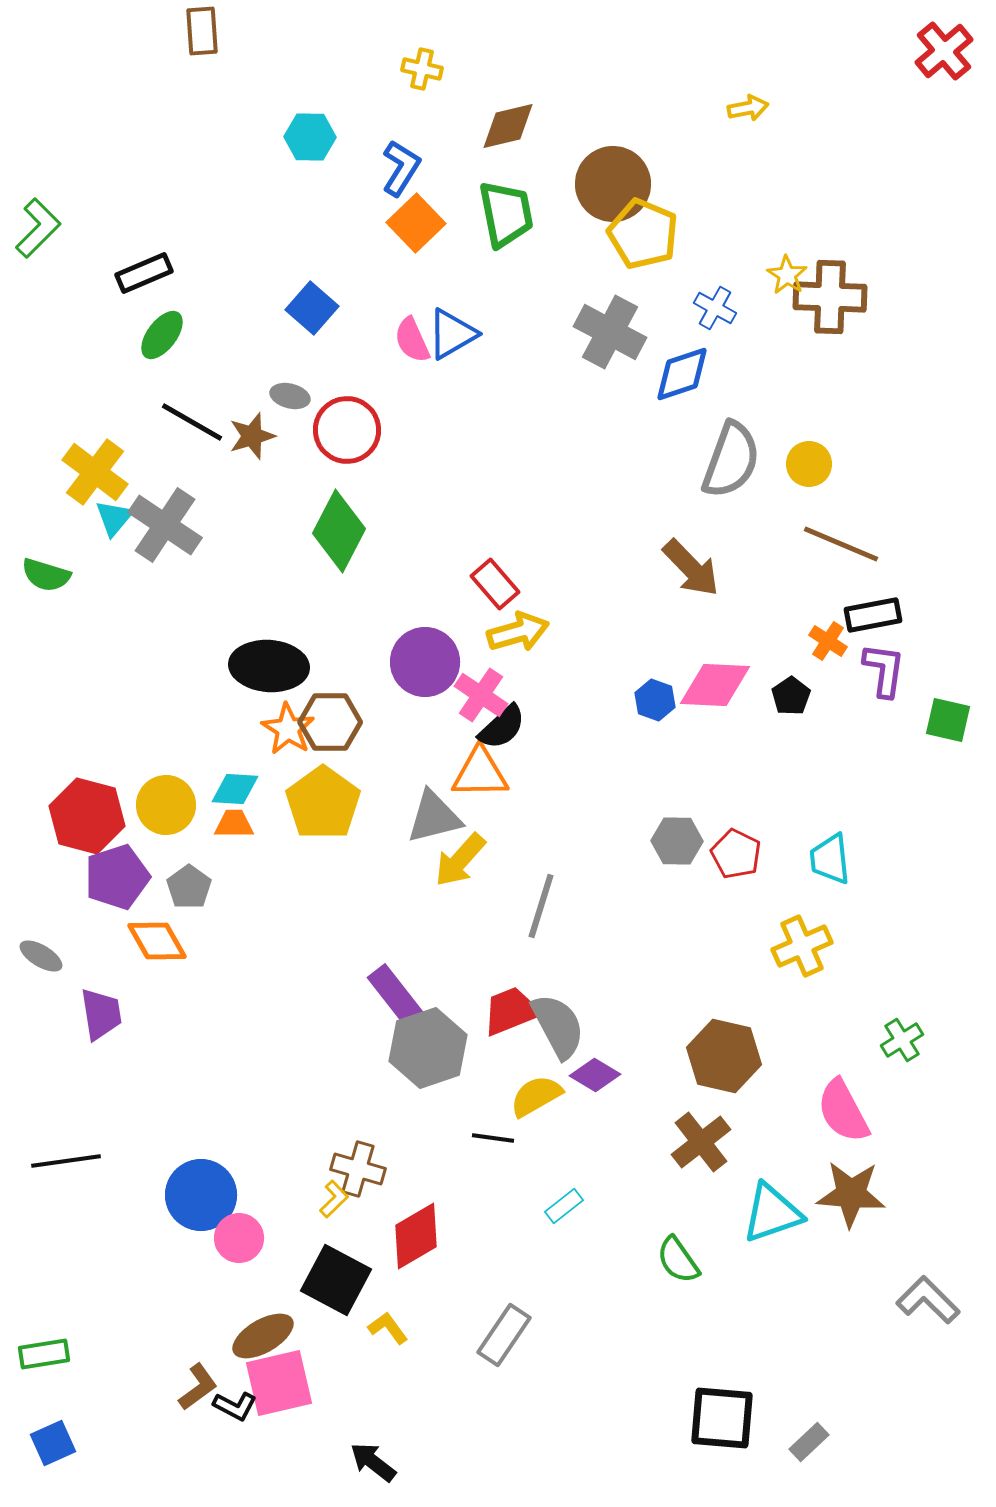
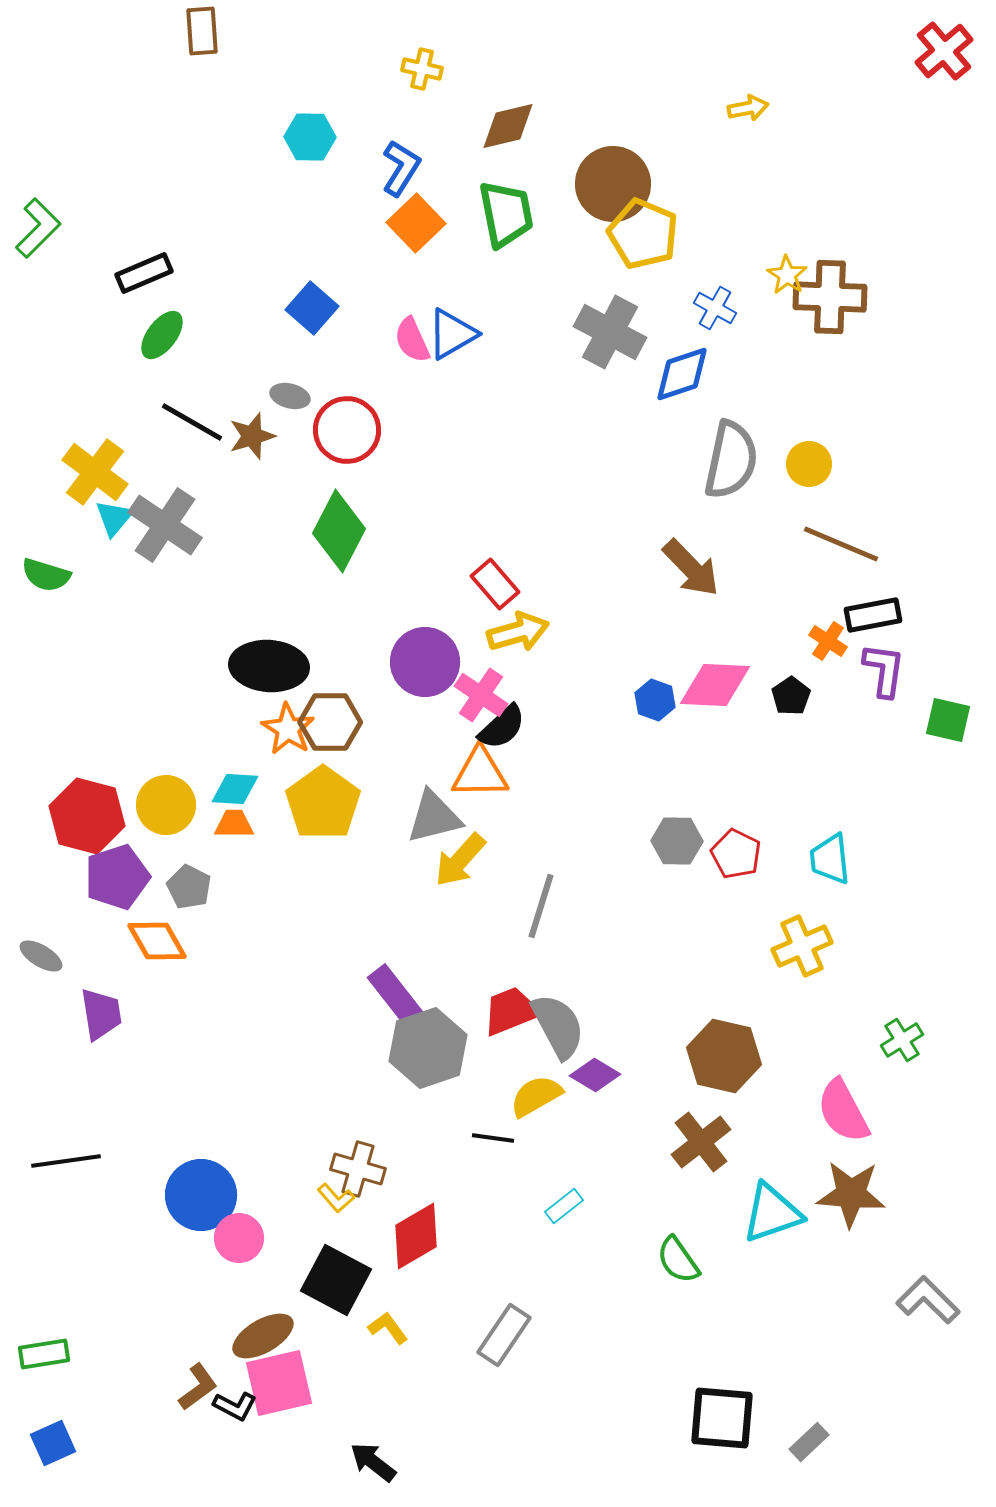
gray semicircle at (731, 460): rotated 8 degrees counterclockwise
gray pentagon at (189, 887): rotated 9 degrees counterclockwise
yellow L-shape at (334, 1199): moved 2 px right, 1 px up; rotated 93 degrees clockwise
